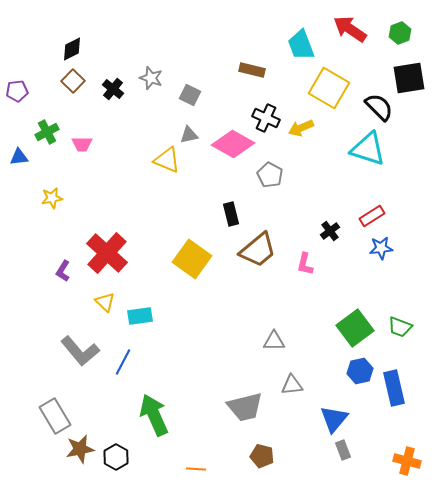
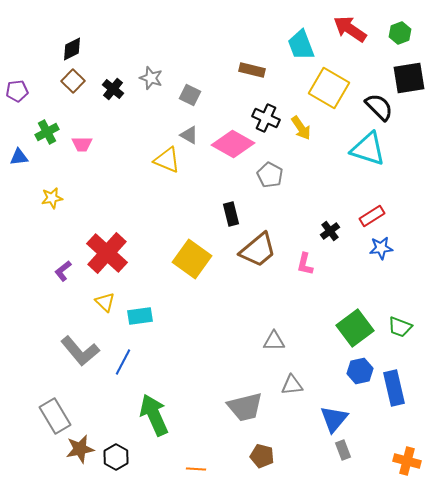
yellow arrow at (301, 128): rotated 100 degrees counterclockwise
gray triangle at (189, 135): rotated 42 degrees clockwise
purple L-shape at (63, 271): rotated 20 degrees clockwise
